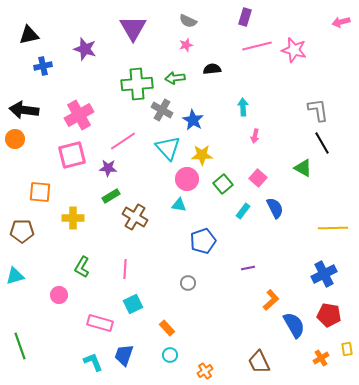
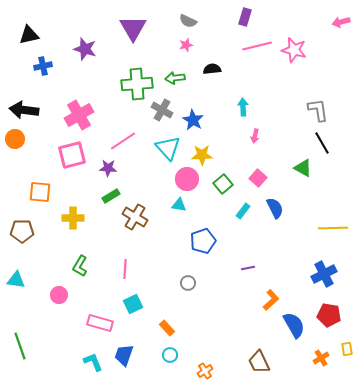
green L-shape at (82, 267): moved 2 px left, 1 px up
cyan triangle at (15, 276): moved 1 px right, 4 px down; rotated 24 degrees clockwise
